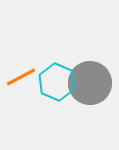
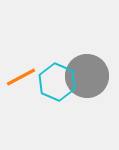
gray circle: moved 3 px left, 7 px up
